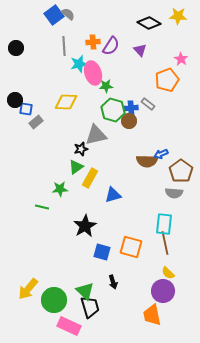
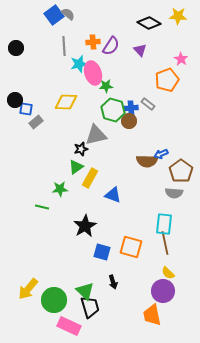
blue triangle at (113, 195): rotated 36 degrees clockwise
